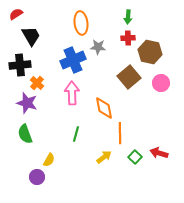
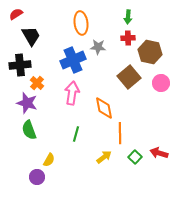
pink arrow: rotated 10 degrees clockwise
green semicircle: moved 4 px right, 4 px up
